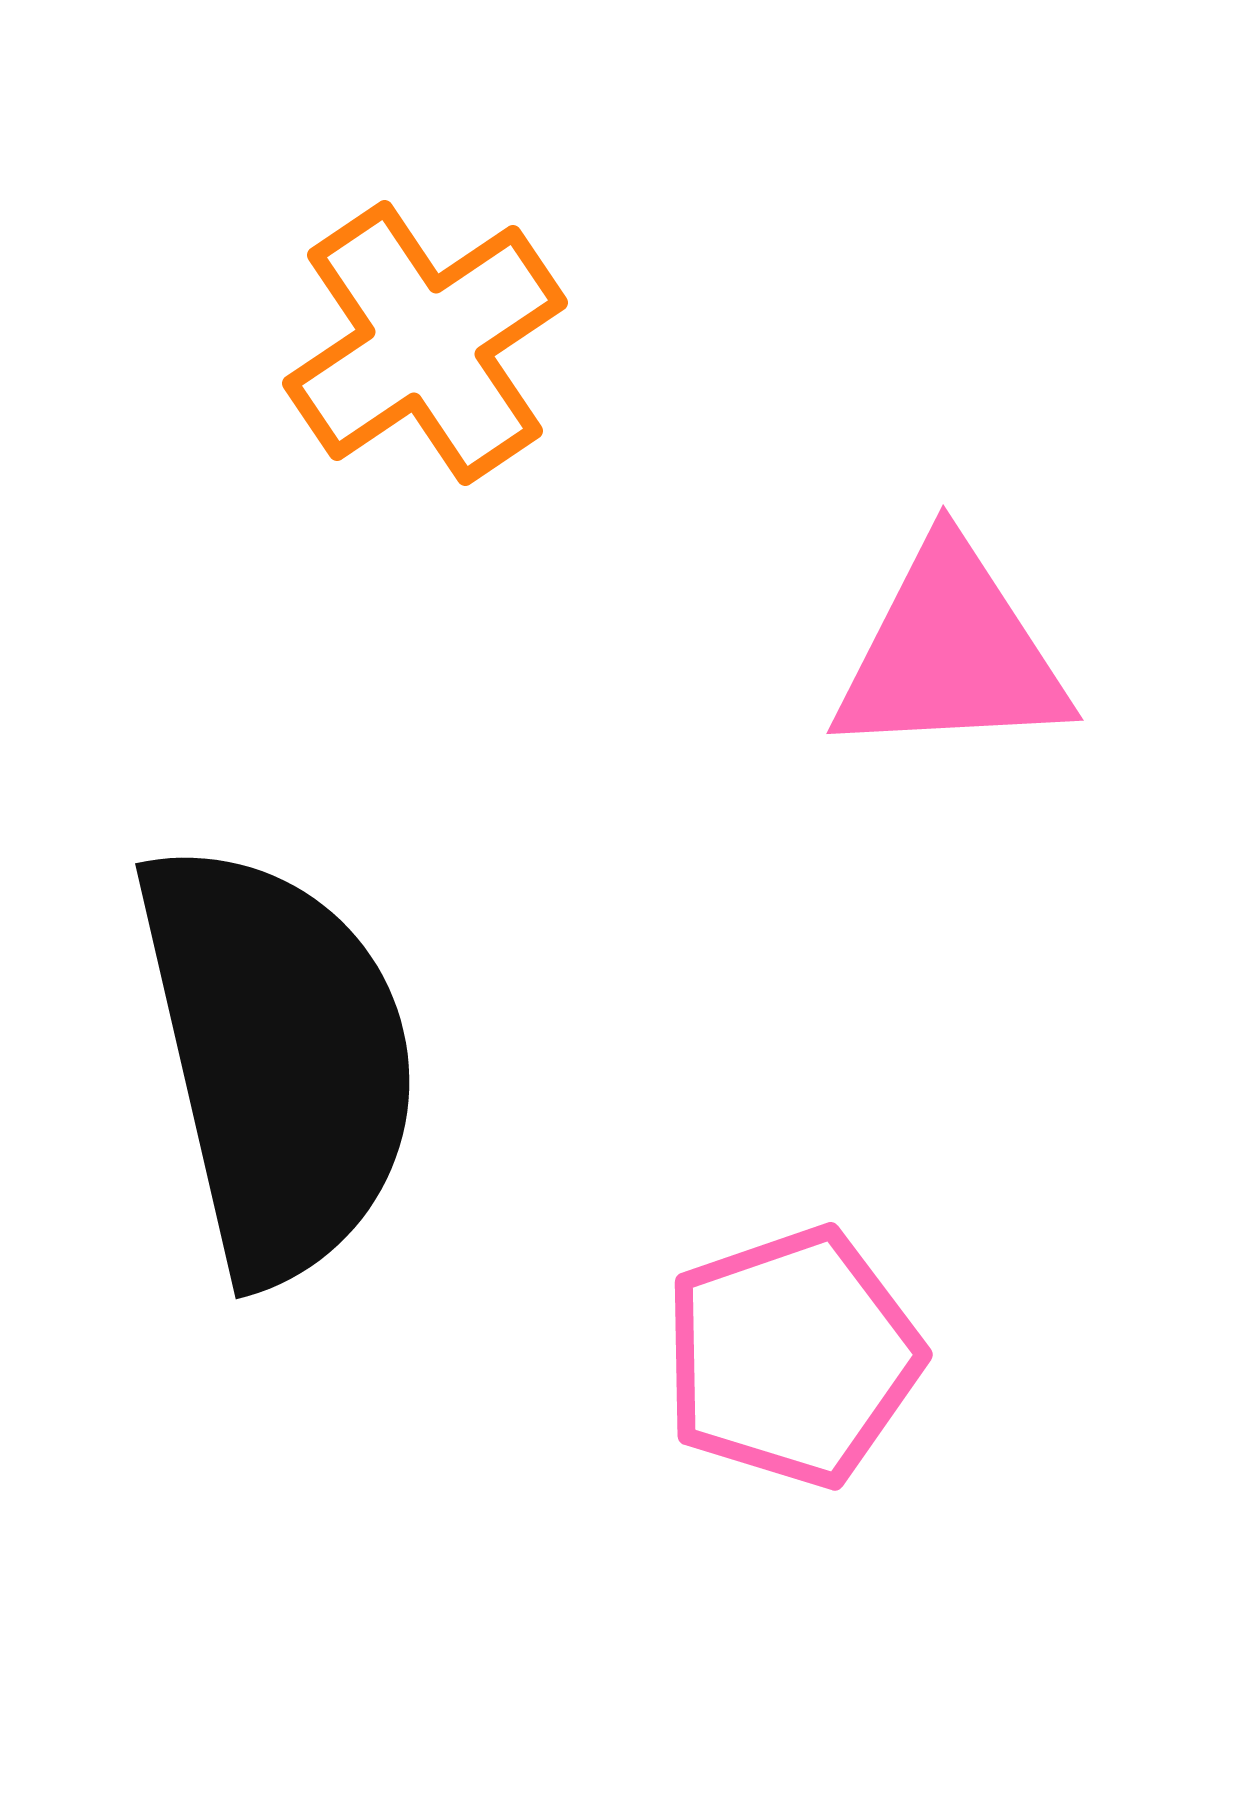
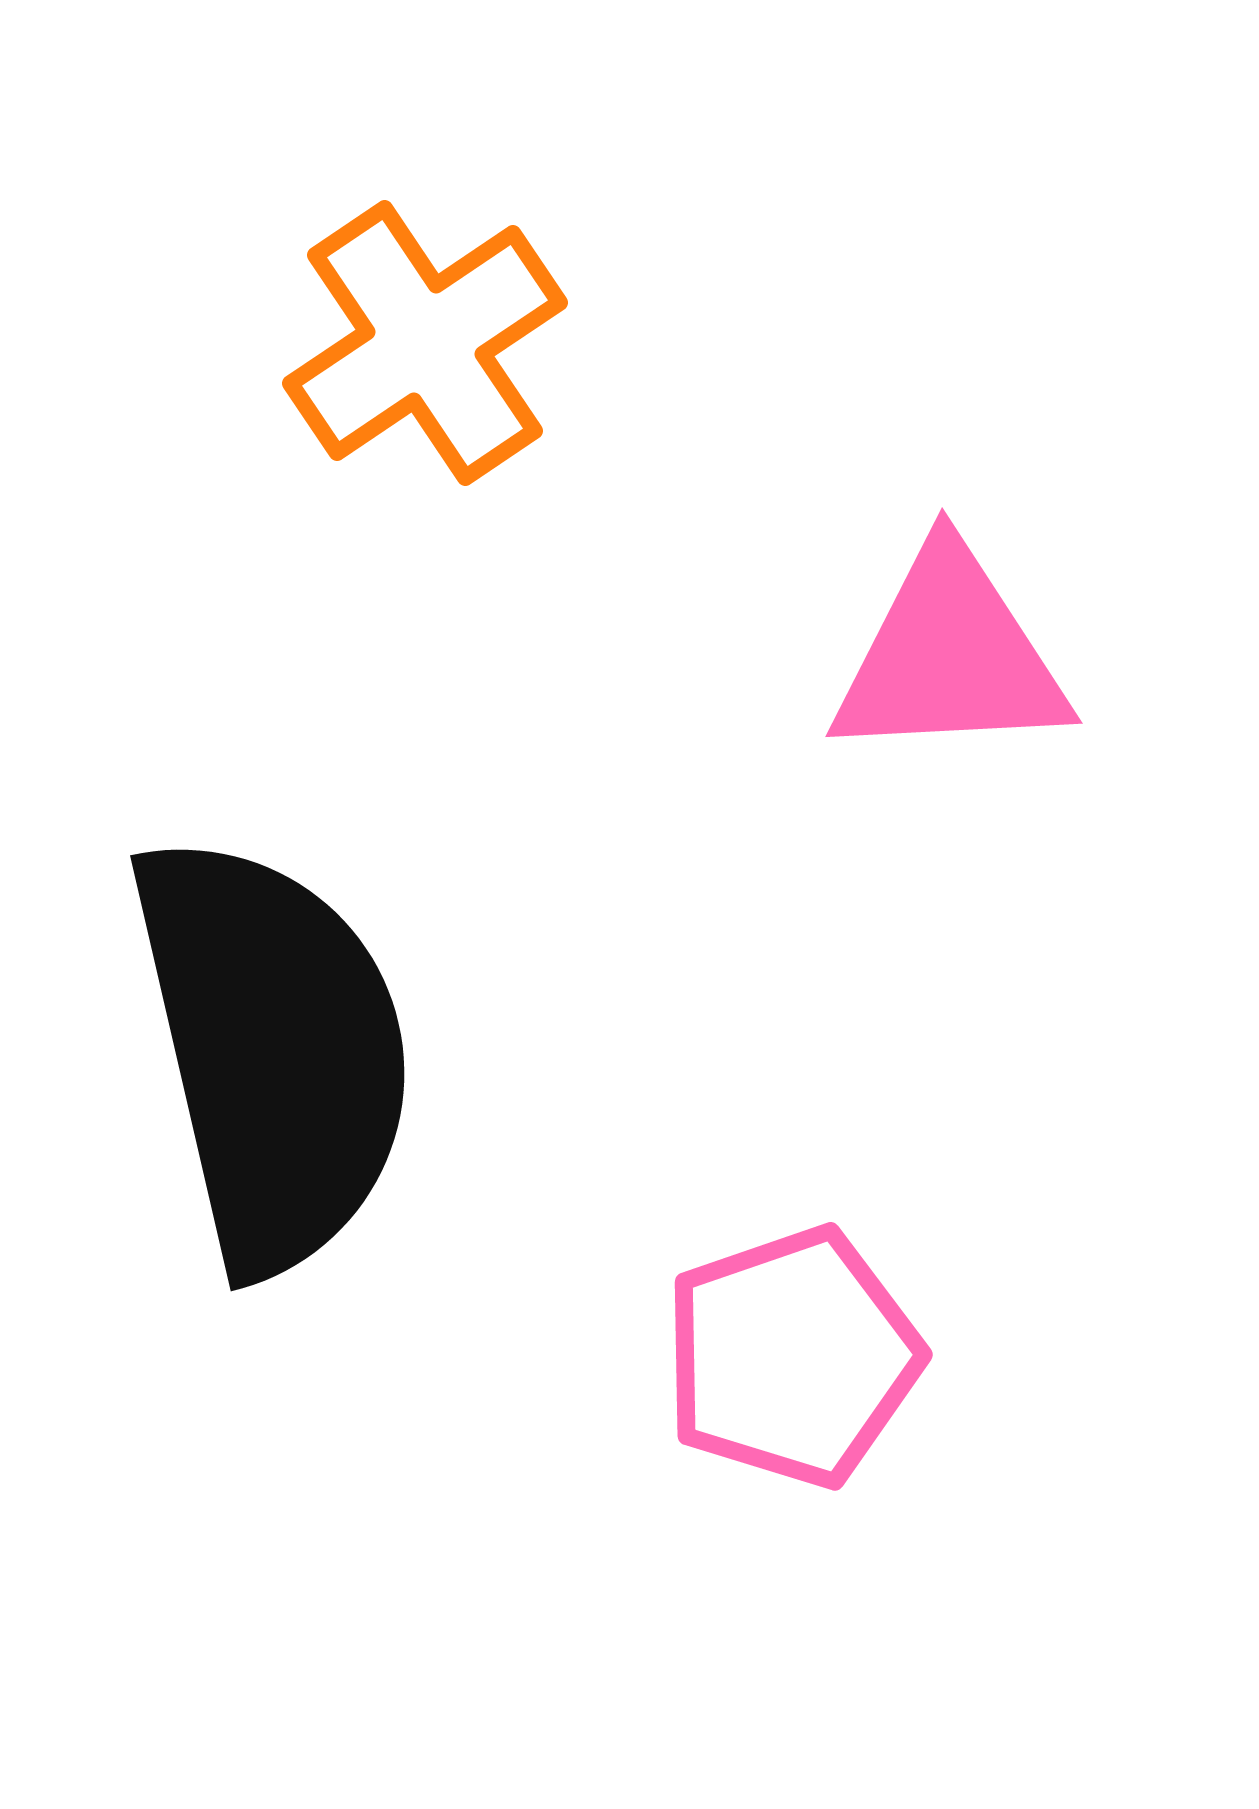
pink triangle: moved 1 px left, 3 px down
black semicircle: moved 5 px left, 8 px up
